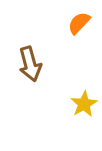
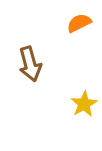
orange semicircle: rotated 20 degrees clockwise
